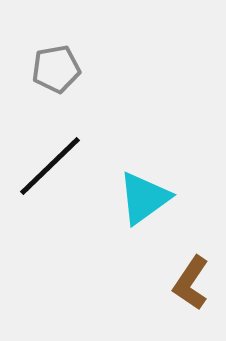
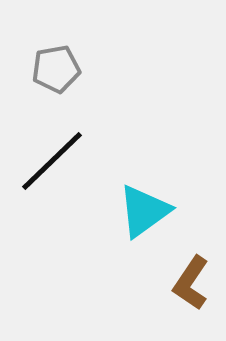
black line: moved 2 px right, 5 px up
cyan triangle: moved 13 px down
